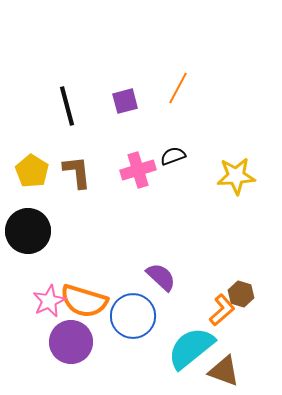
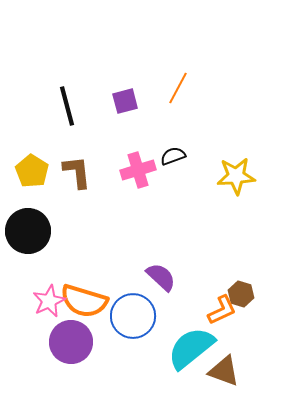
orange L-shape: rotated 16 degrees clockwise
